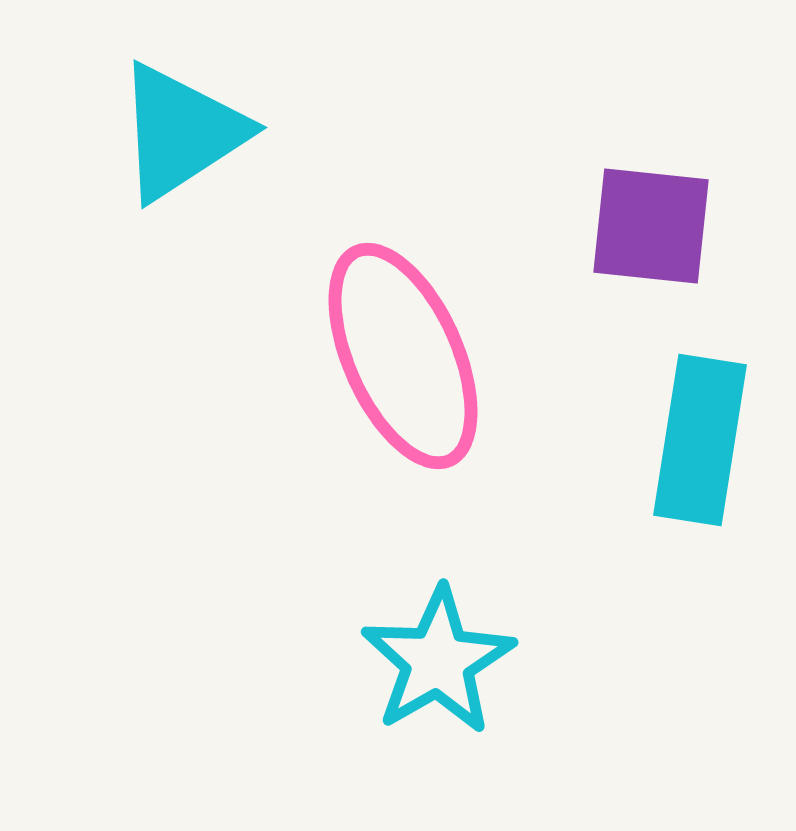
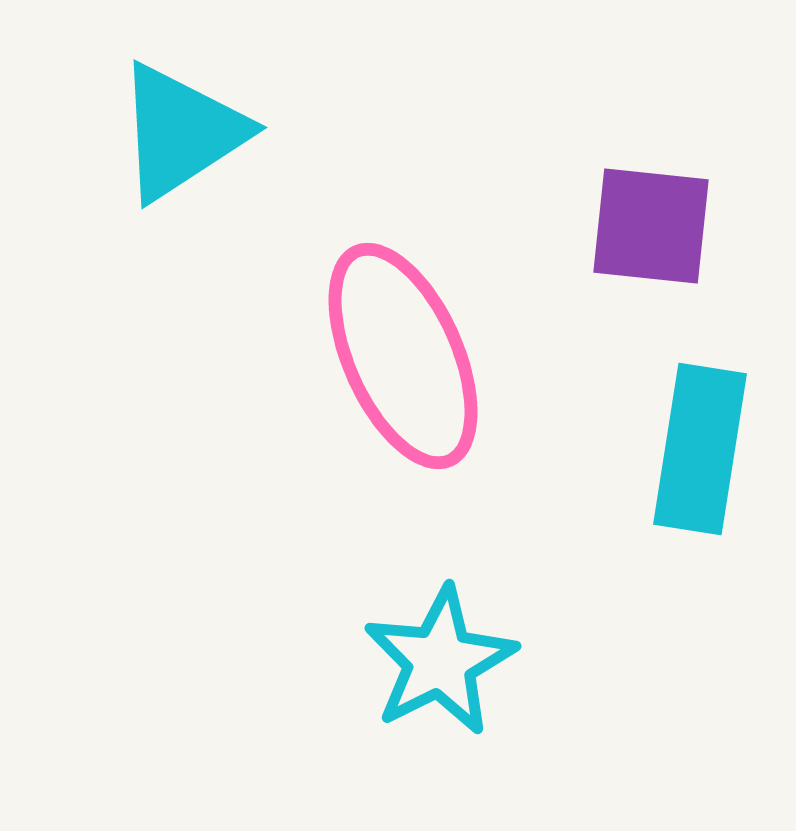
cyan rectangle: moved 9 px down
cyan star: moved 2 px right; rotated 3 degrees clockwise
